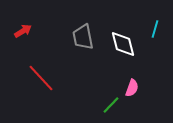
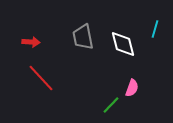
red arrow: moved 8 px right, 11 px down; rotated 36 degrees clockwise
